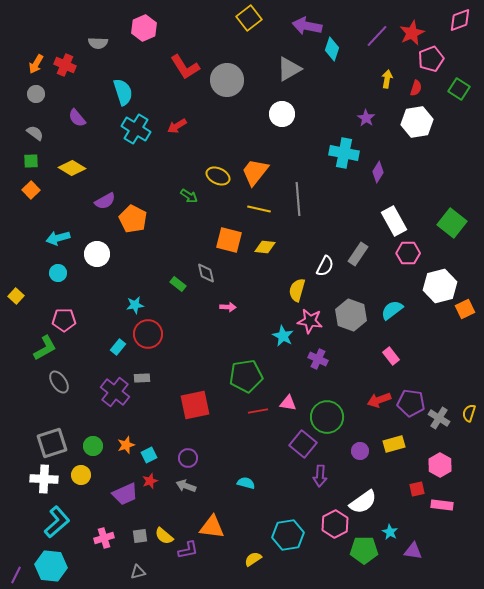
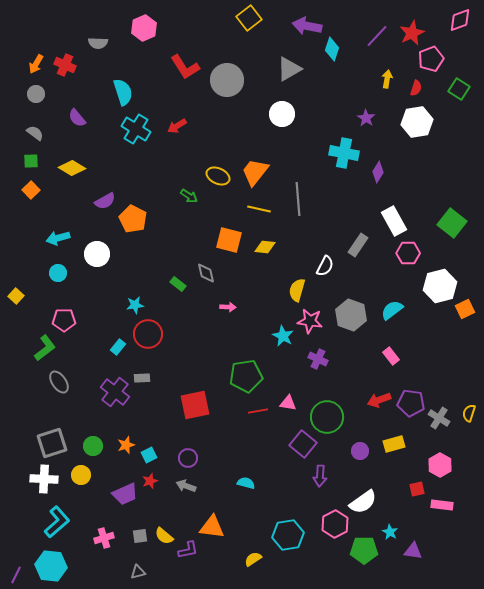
gray rectangle at (358, 254): moved 9 px up
green L-shape at (45, 348): rotated 8 degrees counterclockwise
